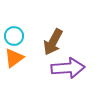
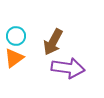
cyan circle: moved 2 px right
purple arrow: rotated 12 degrees clockwise
